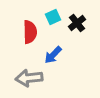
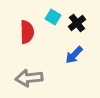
cyan square: rotated 35 degrees counterclockwise
red semicircle: moved 3 px left
blue arrow: moved 21 px right
